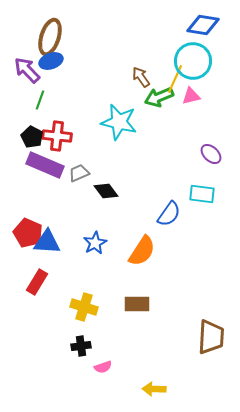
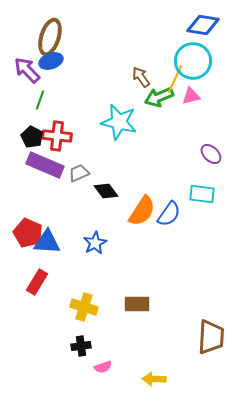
orange semicircle: moved 40 px up
yellow arrow: moved 10 px up
